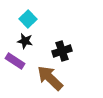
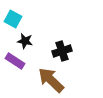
cyan square: moved 15 px left; rotated 18 degrees counterclockwise
brown arrow: moved 1 px right, 2 px down
